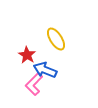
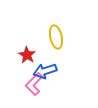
yellow ellipse: moved 2 px up; rotated 20 degrees clockwise
blue arrow: moved 1 px down; rotated 40 degrees counterclockwise
